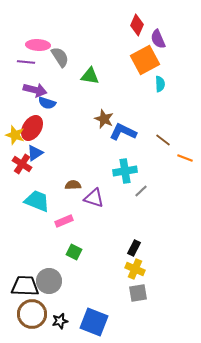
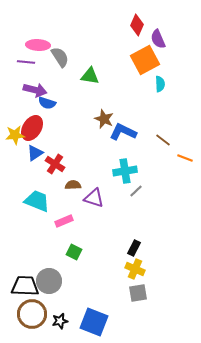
yellow star: rotated 24 degrees counterclockwise
red cross: moved 33 px right
gray line: moved 5 px left
